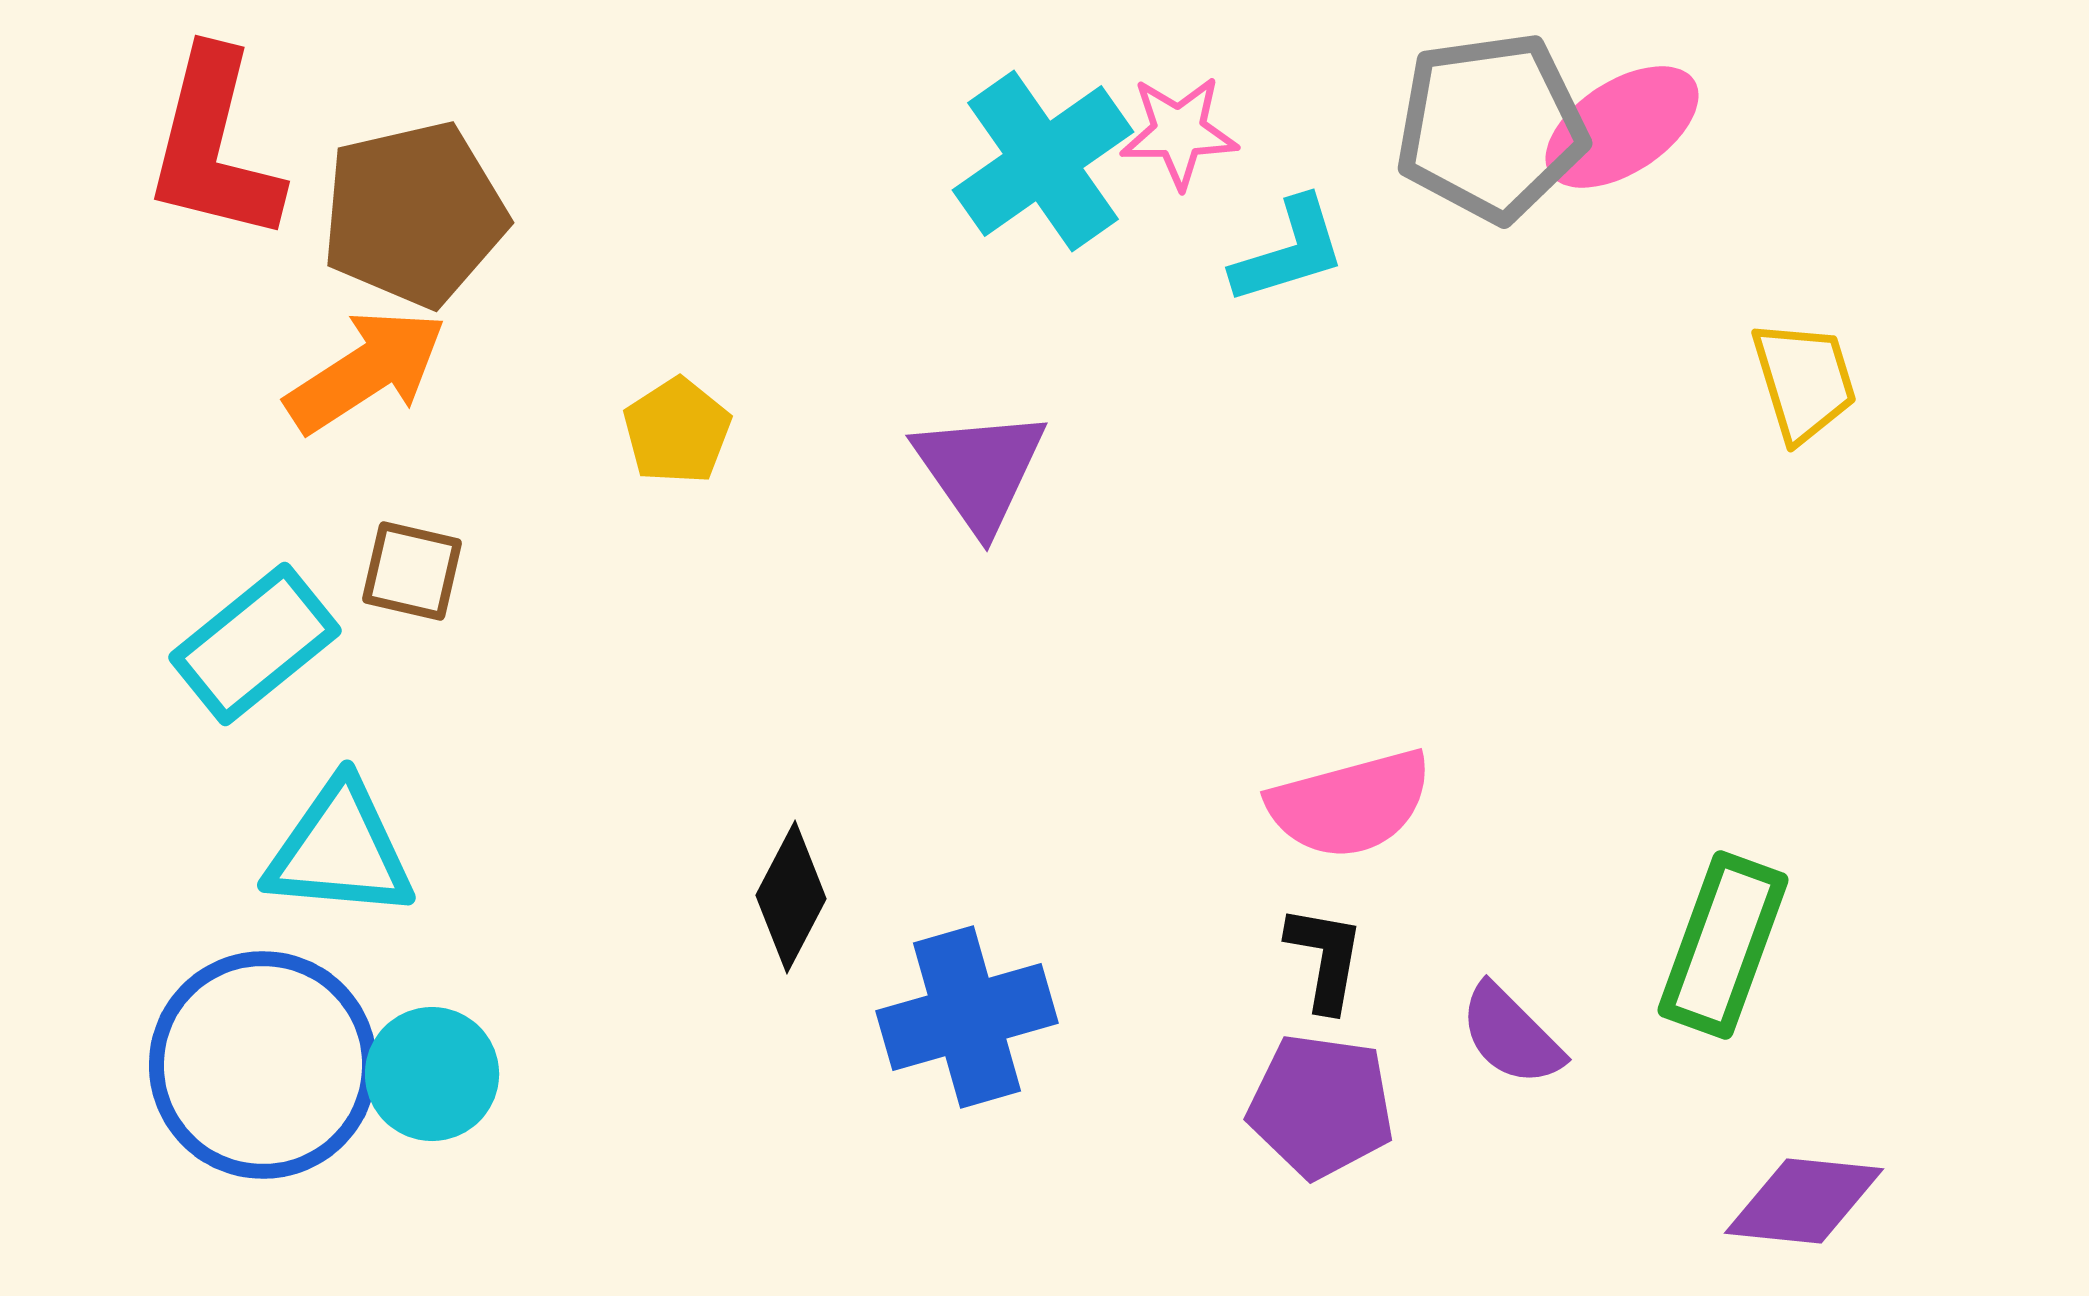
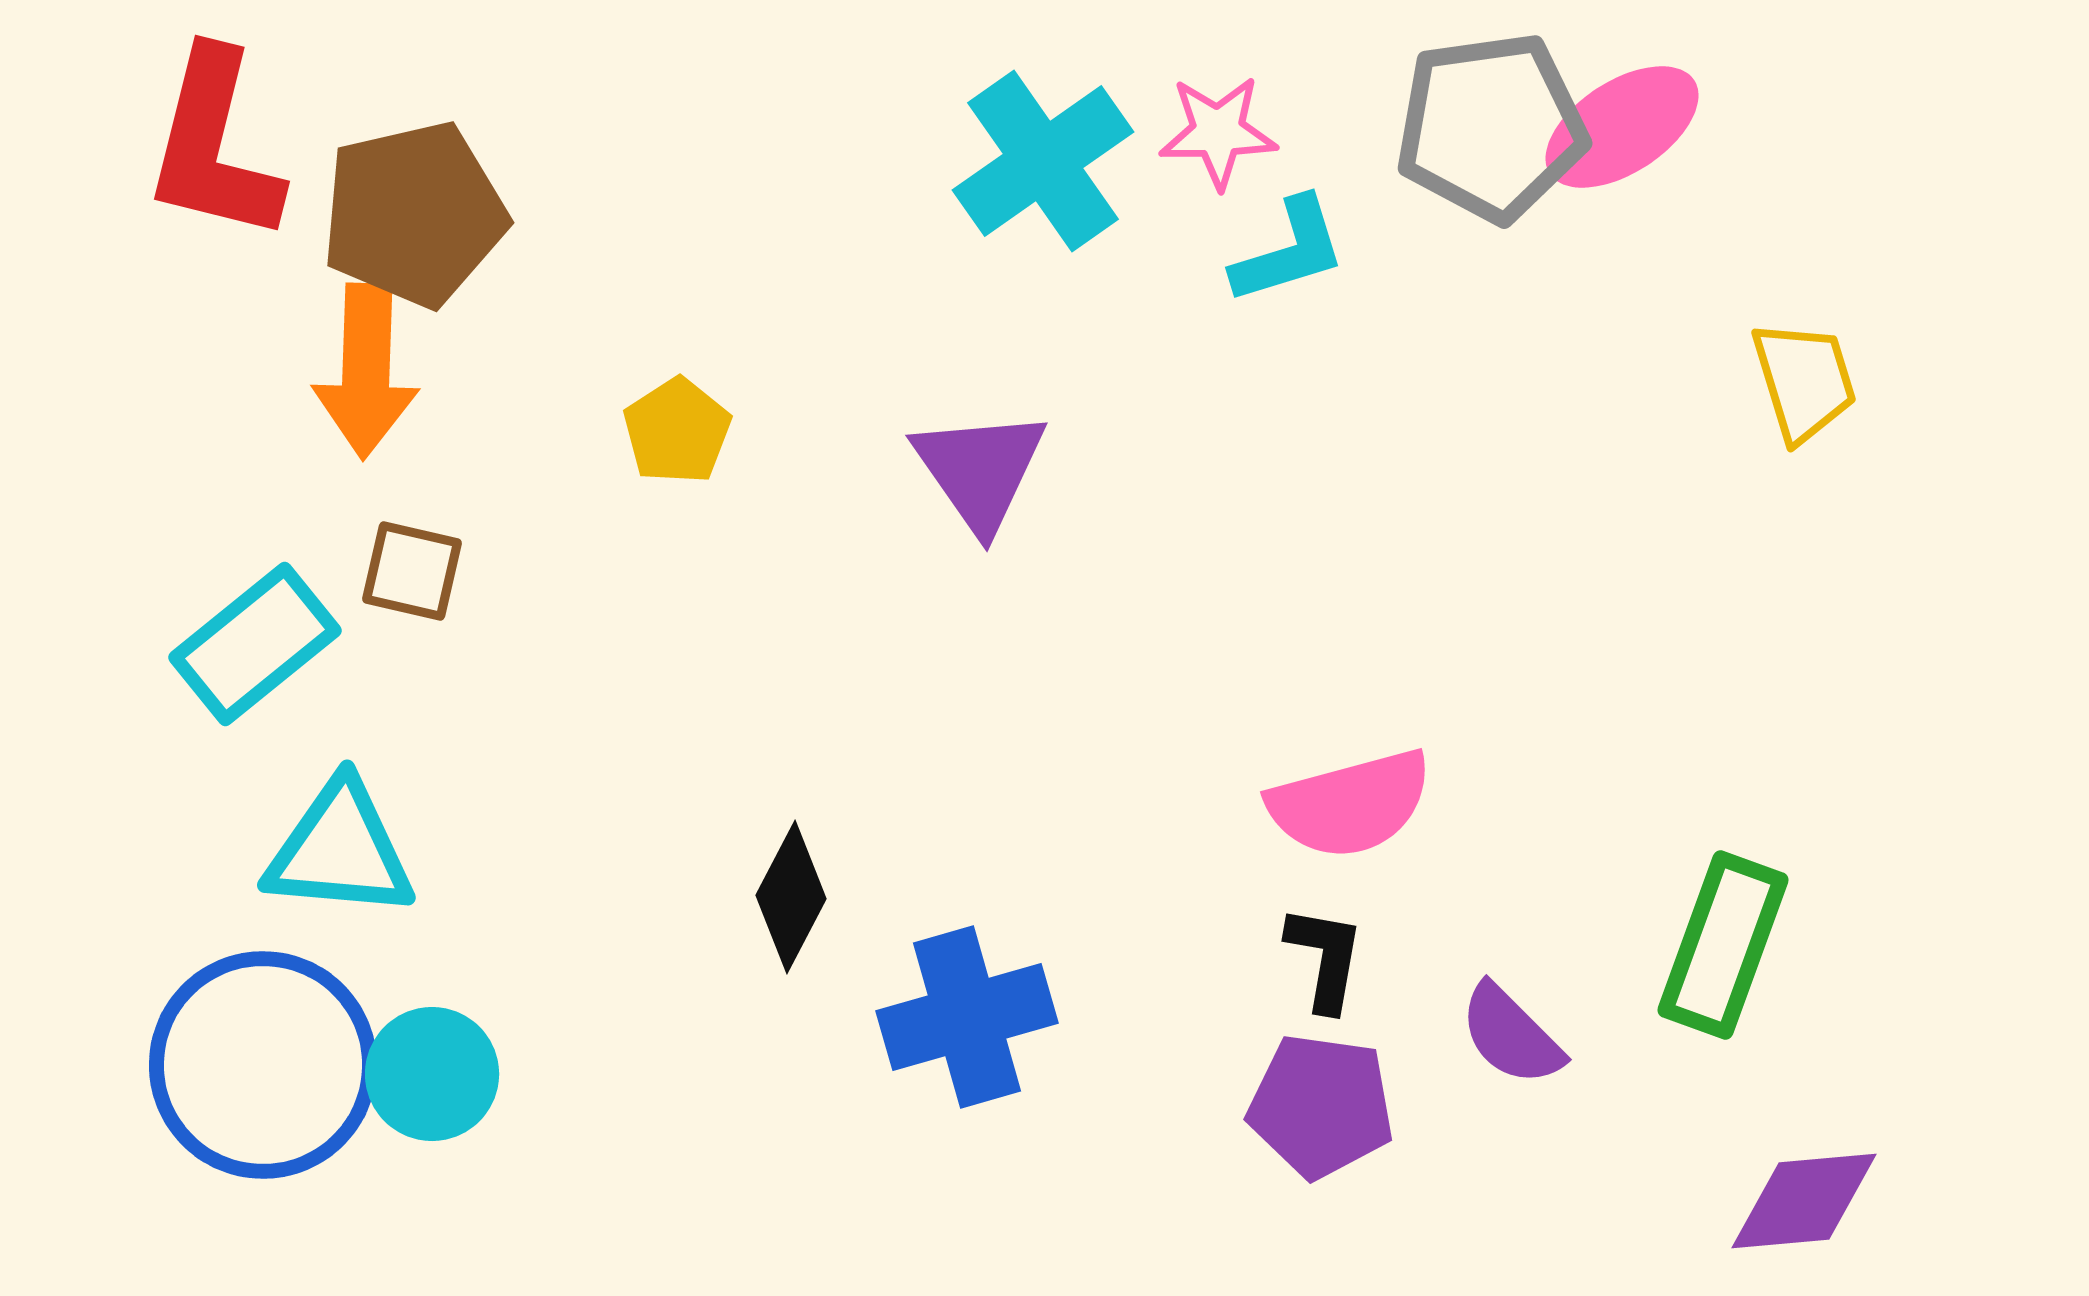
pink star: moved 39 px right
orange arrow: rotated 125 degrees clockwise
purple diamond: rotated 11 degrees counterclockwise
